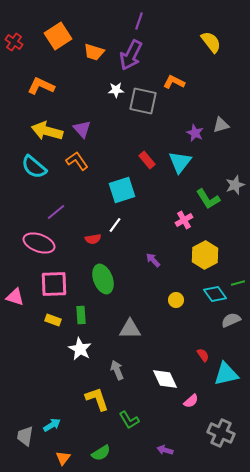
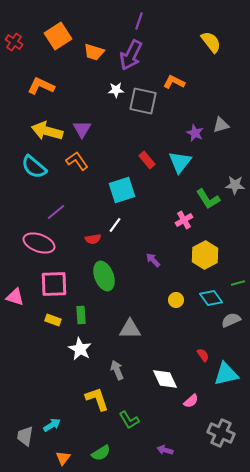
purple triangle at (82, 129): rotated 12 degrees clockwise
gray star at (235, 185): rotated 24 degrees clockwise
green ellipse at (103, 279): moved 1 px right, 3 px up
cyan diamond at (215, 294): moved 4 px left, 4 px down
